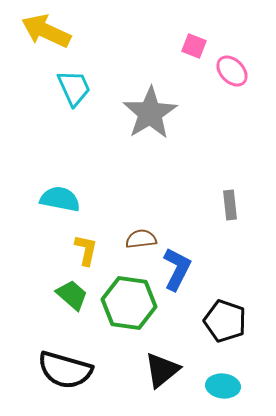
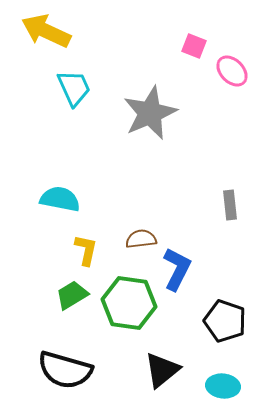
gray star: rotated 8 degrees clockwise
green trapezoid: rotated 72 degrees counterclockwise
